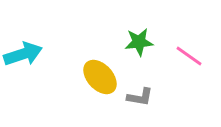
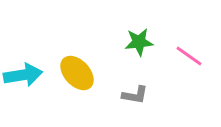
cyan arrow: moved 21 px down; rotated 9 degrees clockwise
yellow ellipse: moved 23 px left, 4 px up
gray L-shape: moved 5 px left, 2 px up
